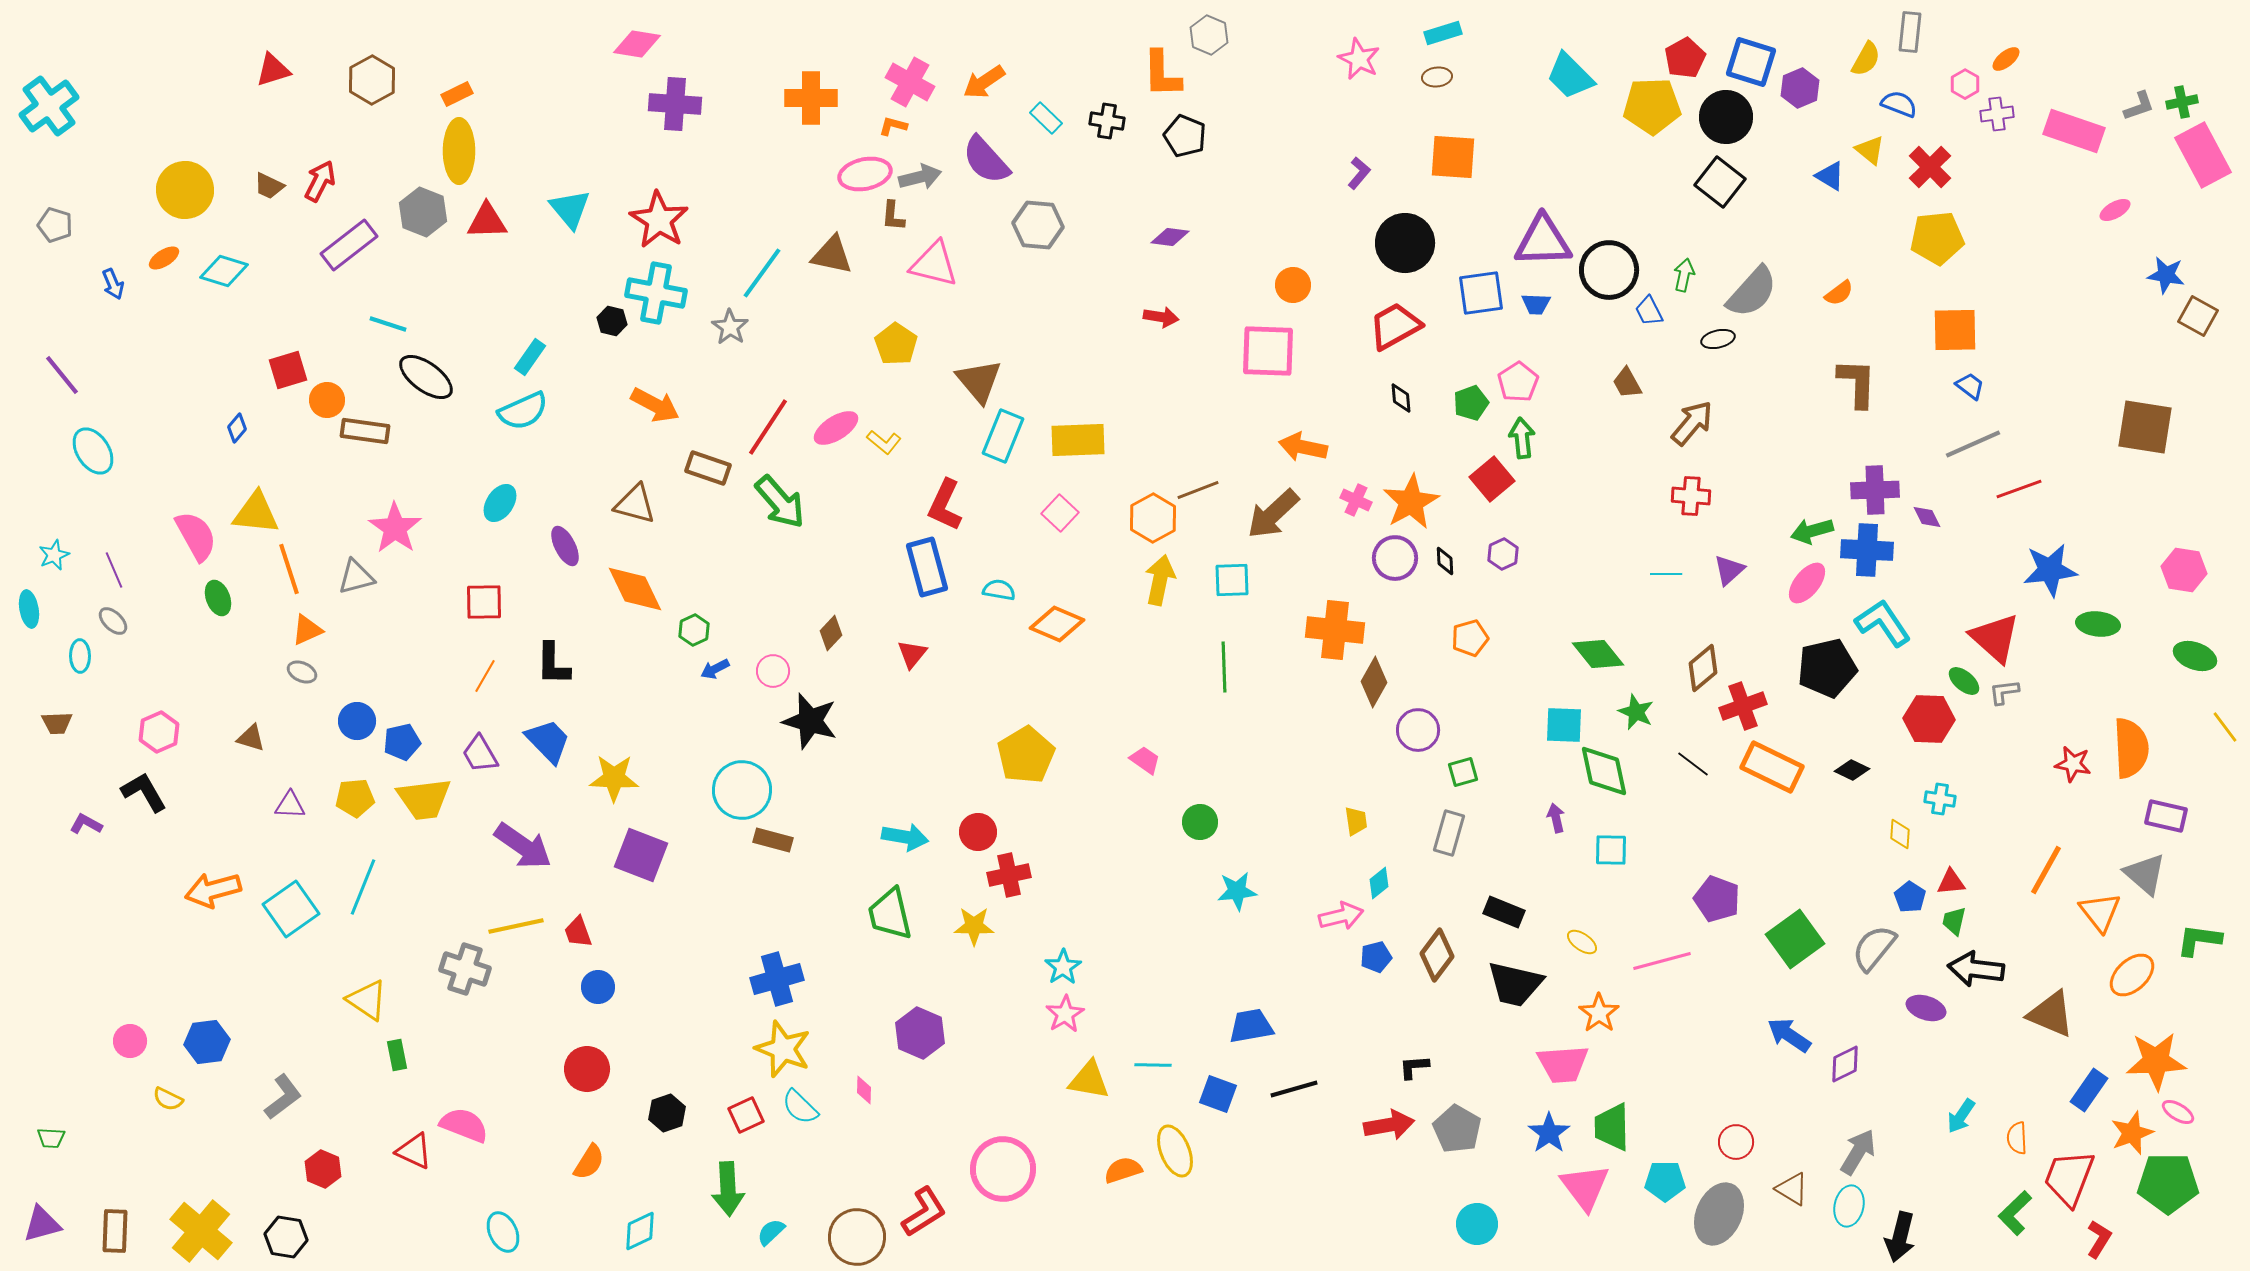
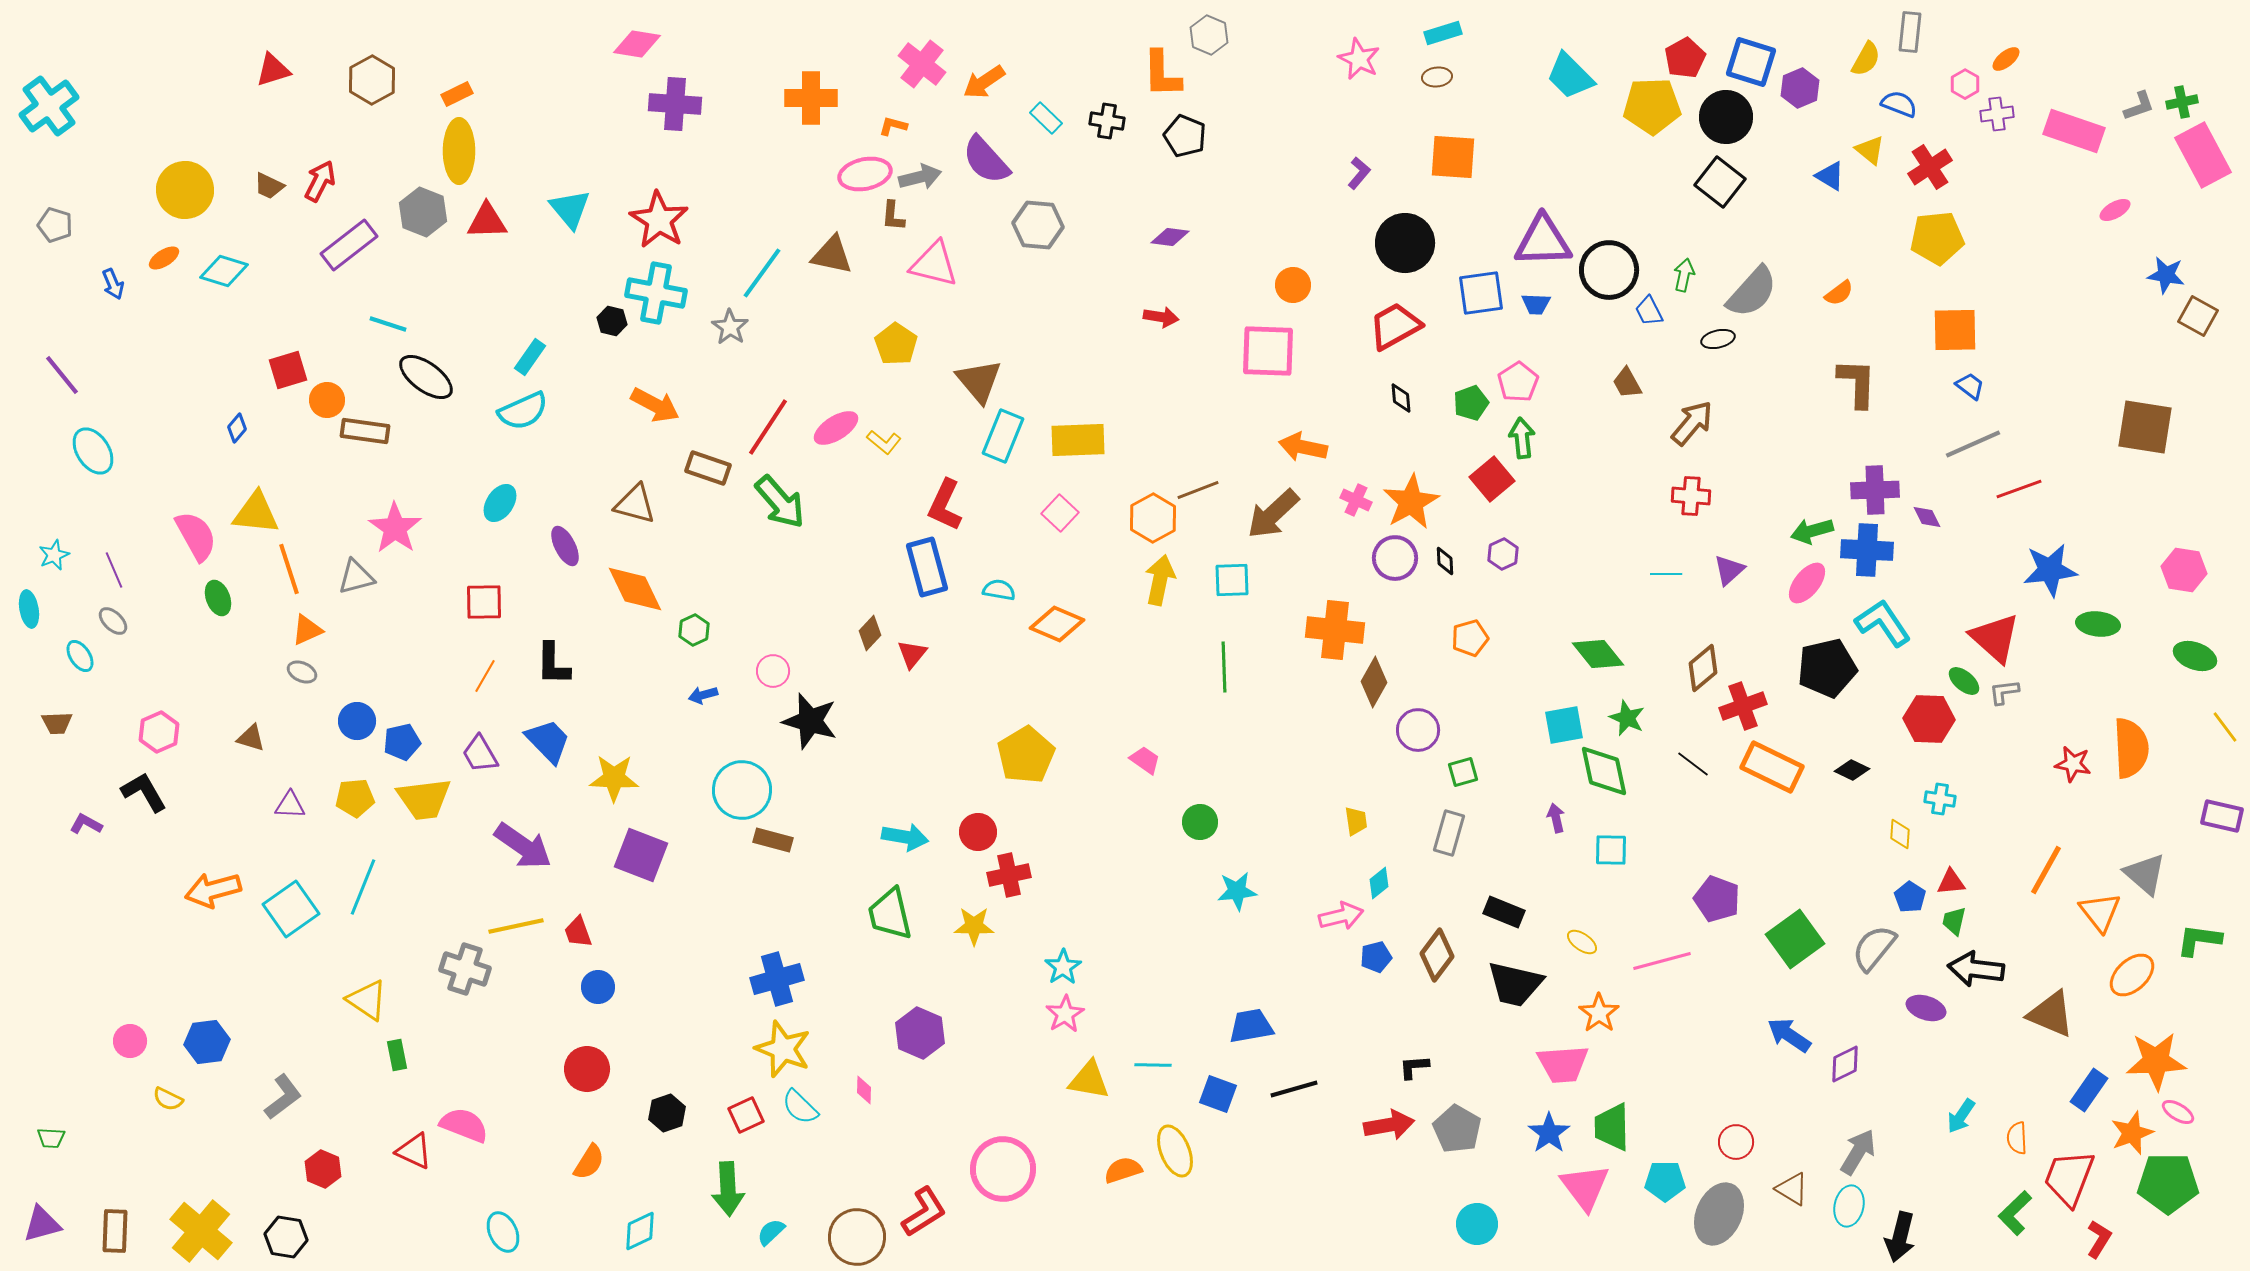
pink cross at (910, 82): moved 12 px right, 18 px up; rotated 9 degrees clockwise
red cross at (1930, 167): rotated 12 degrees clockwise
brown diamond at (831, 633): moved 39 px right
cyan ellipse at (80, 656): rotated 32 degrees counterclockwise
blue arrow at (715, 669): moved 12 px left, 26 px down; rotated 12 degrees clockwise
green star at (1636, 712): moved 9 px left, 6 px down
cyan square at (1564, 725): rotated 12 degrees counterclockwise
purple rectangle at (2166, 816): moved 56 px right
